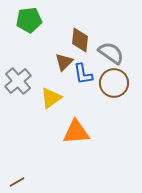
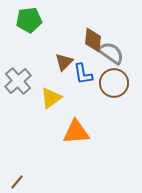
brown diamond: moved 13 px right
brown line: rotated 21 degrees counterclockwise
